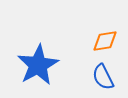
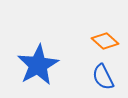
orange diamond: rotated 52 degrees clockwise
